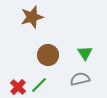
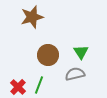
green triangle: moved 4 px left, 1 px up
gray semicircle: moved 5 px left, 5 px up
green line: rotated 24 degrees counterclockwise
